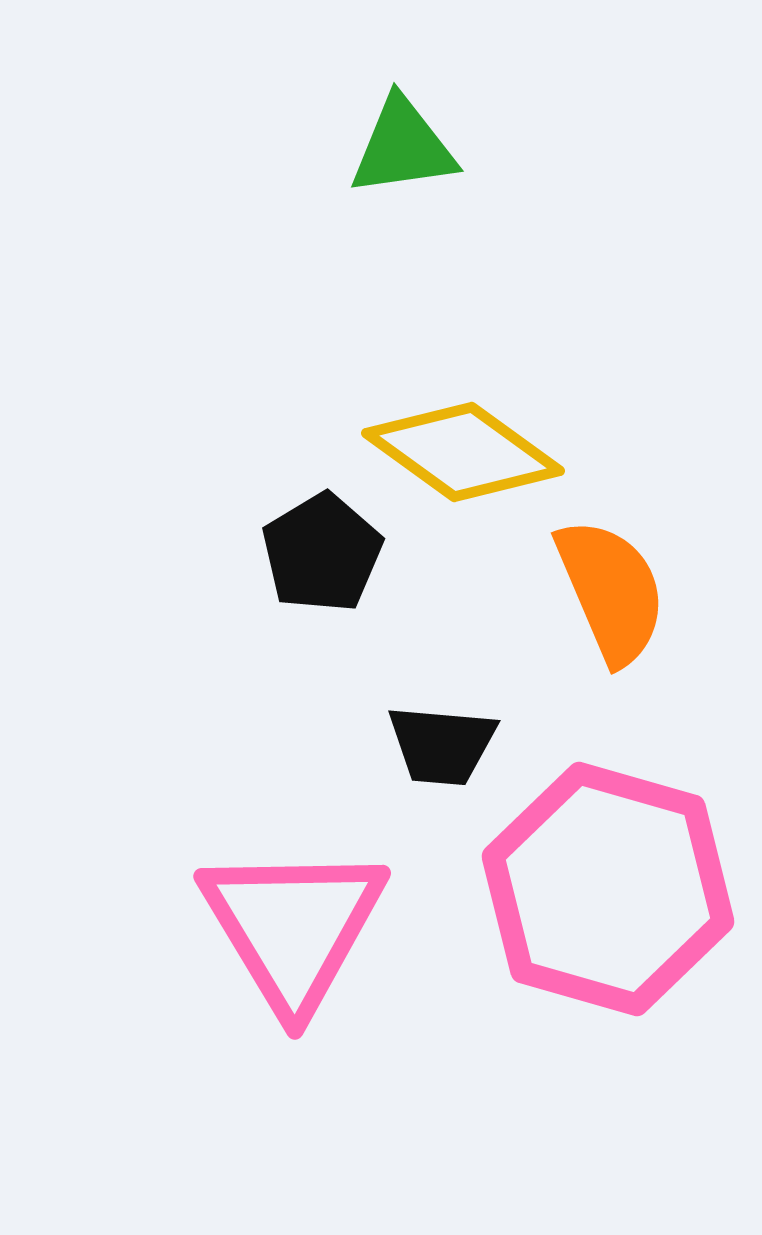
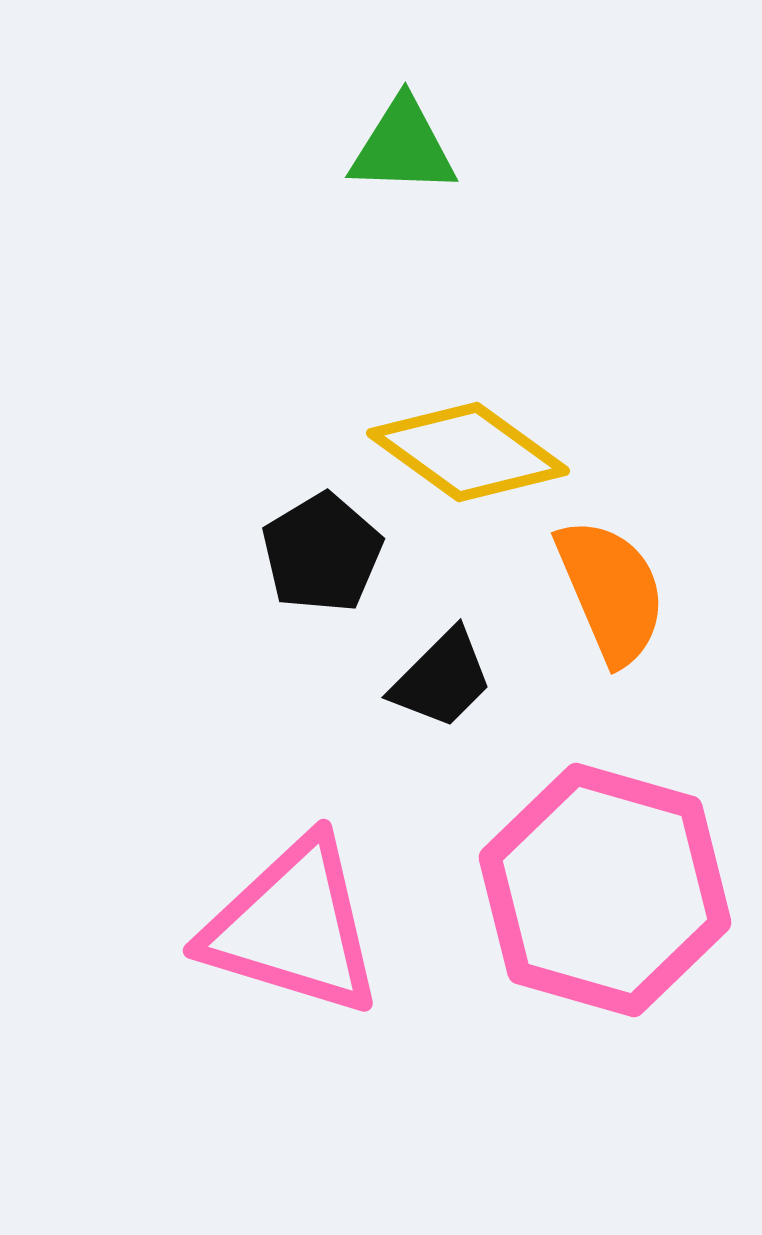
green triangle: rotated 10 degrees clockwise
yellow diamond: moved 5 px right
black trapezoid: moved 66 px up; rotated 50 degrees counterclockwise
pink hexagon: moved 3 px left, 1 px down
pink triangle: rotated 42 degrees counterclockwise
